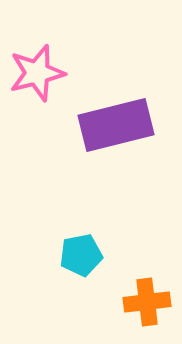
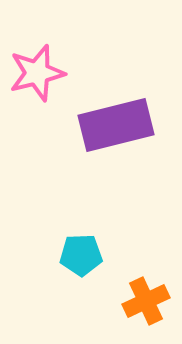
cyan pentagon: rotated 9 degrees clockwise
orange cross: moved 1 px left, 1 px up; rotated 18 degrees counterclockwise
